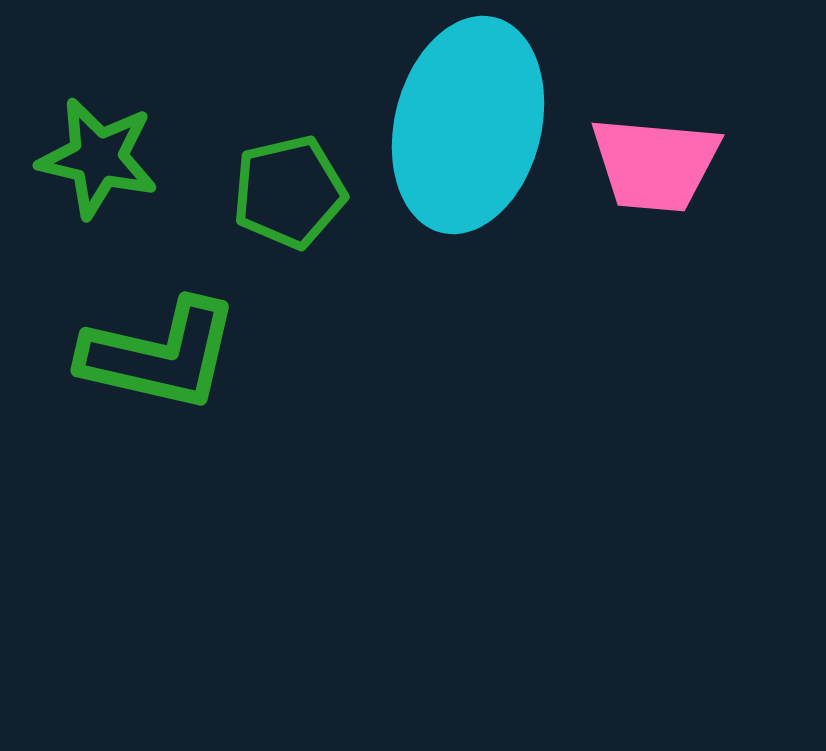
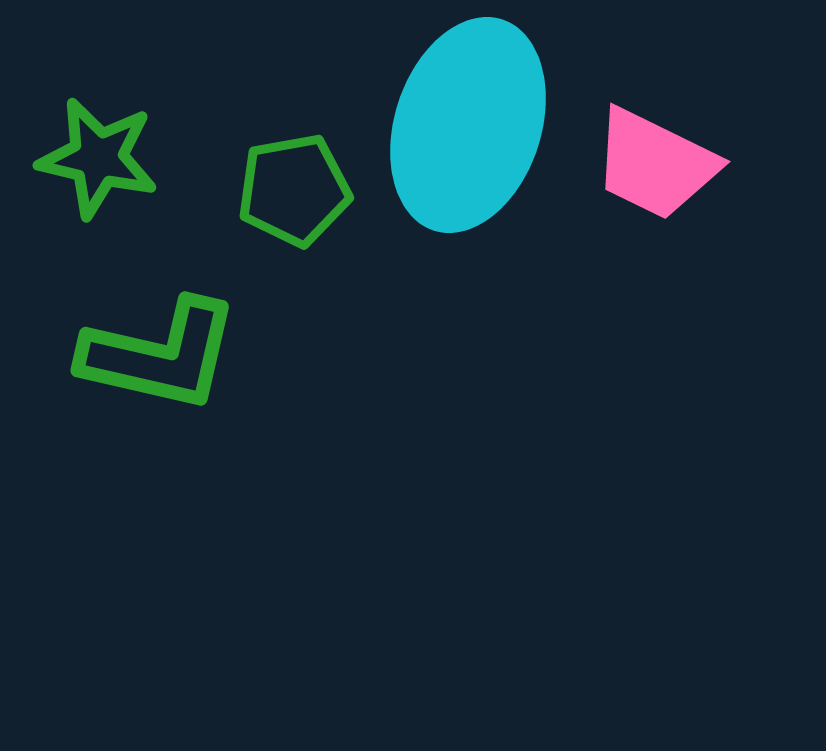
cyan ellipse: rotated 4 degrees clockwise
pink trapezoid: rotated 21 degrees clockwise
green pentagon: moved 5 px right, 2 px up; rotated 3 degrees clockwise
